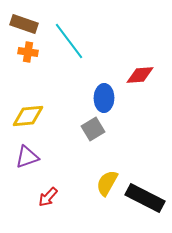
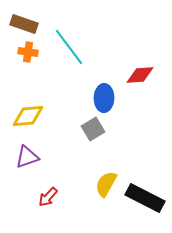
cyan line: moved 6 px down
yellow semicircle: moved 1 px left, 1 px down
